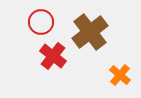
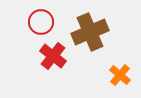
brown cross: rotated 15 degrees clockwise
